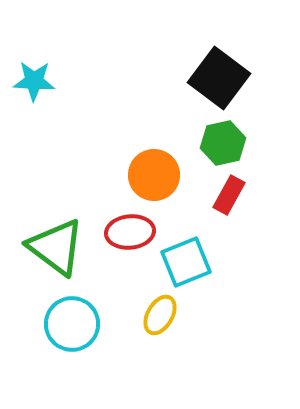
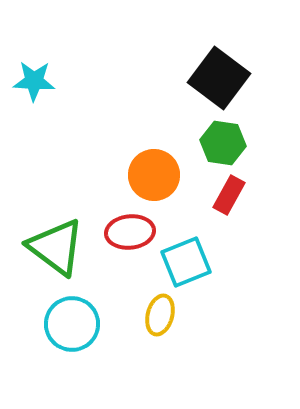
green hexagon: rotated 21 degrees clockwise
yellow ellipse: rotated 15 degrees counterclockwise
